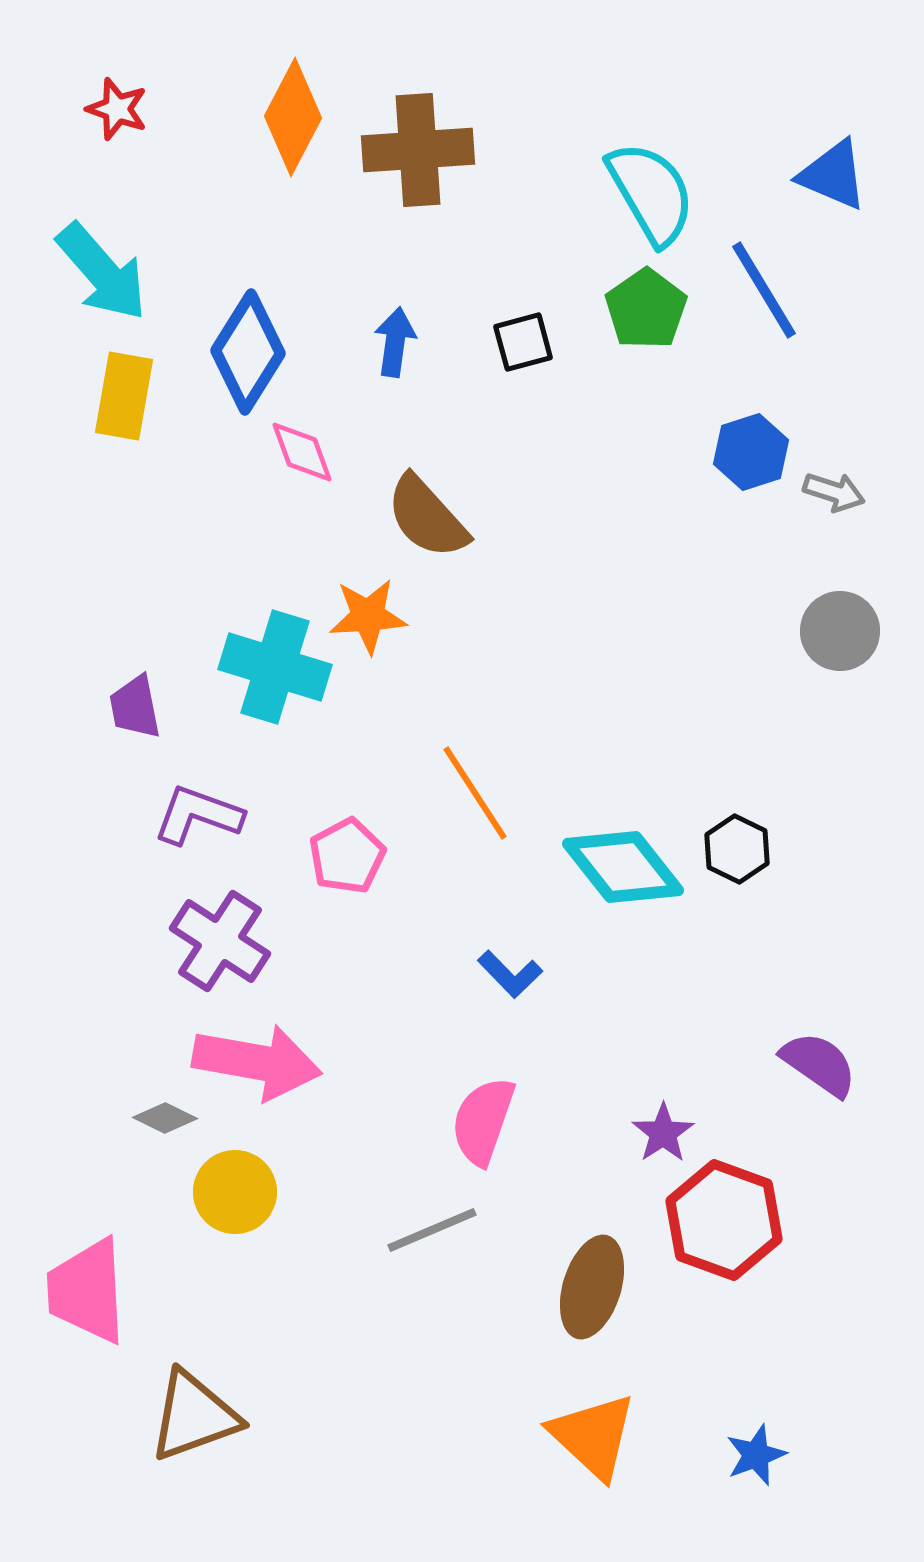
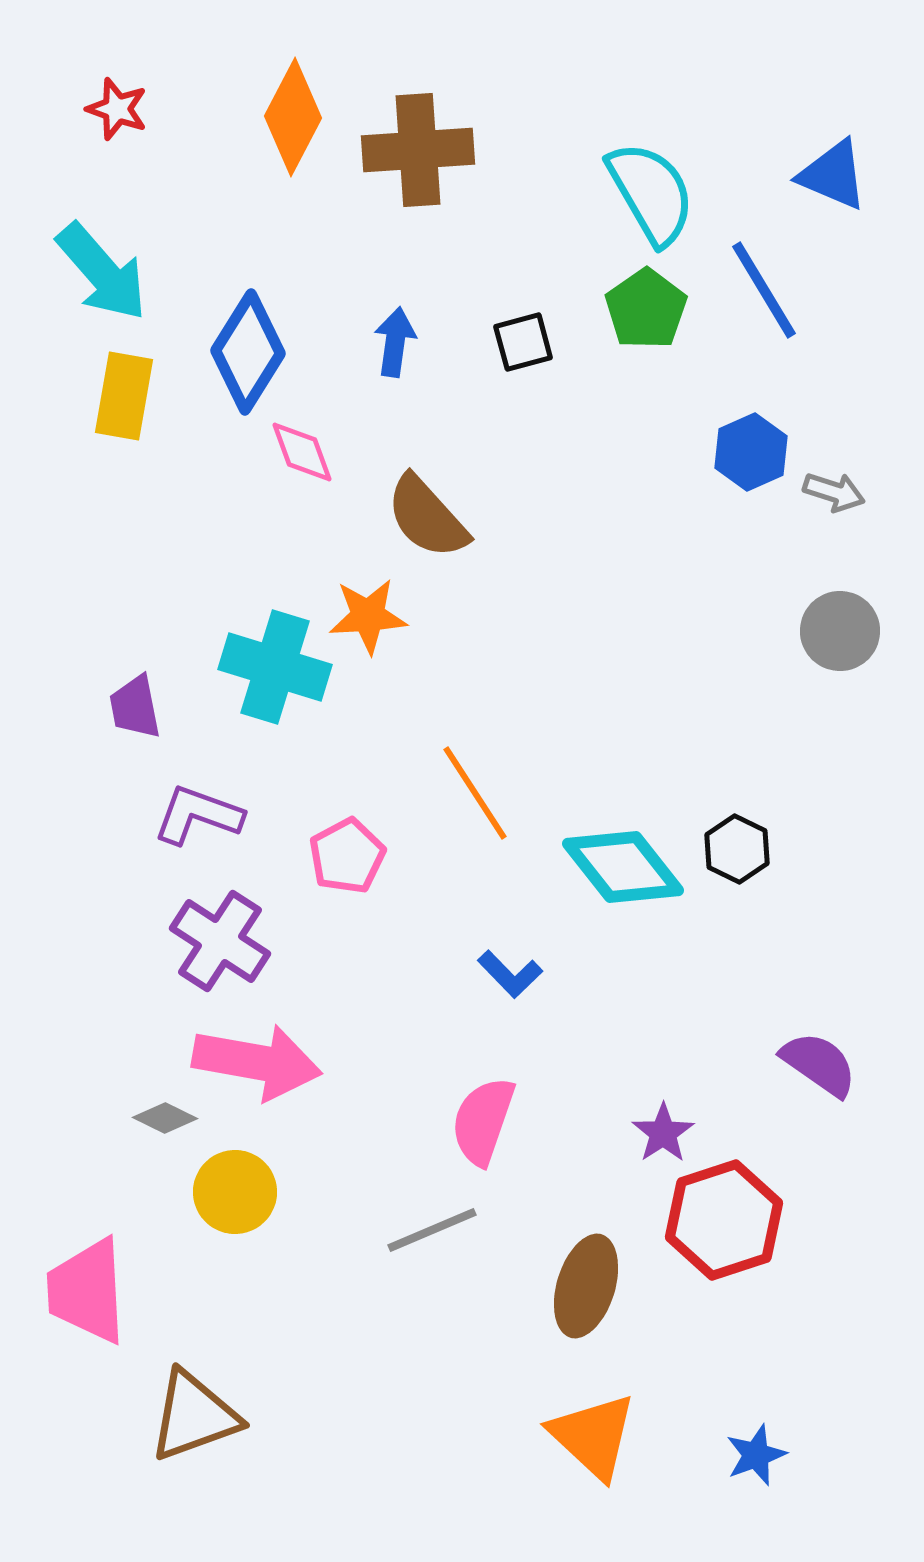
blue hexagon: rotated 6 degrees counterclockwise
red hexagon: rotated 22 degrees clockwise
brown ellipse: moved 6 px left, 1 px up
